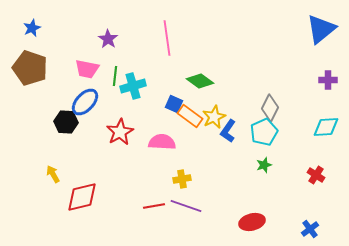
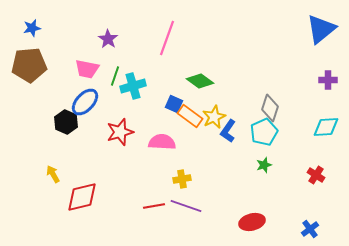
blue star: rotated 12 degrees clockwise
pink line: rotated 28 degrees clockwise
brown pentagon: moved 1 px left, 3 px up; rotated 24 degrees counterclockwise
green line: rotated 12 degrees clockwise
gray diamond: rotated 8 degrees counterclockwise
black hexagon: rotated 20 degrees clockwise
red star: rotated 12 degrees clockwise
